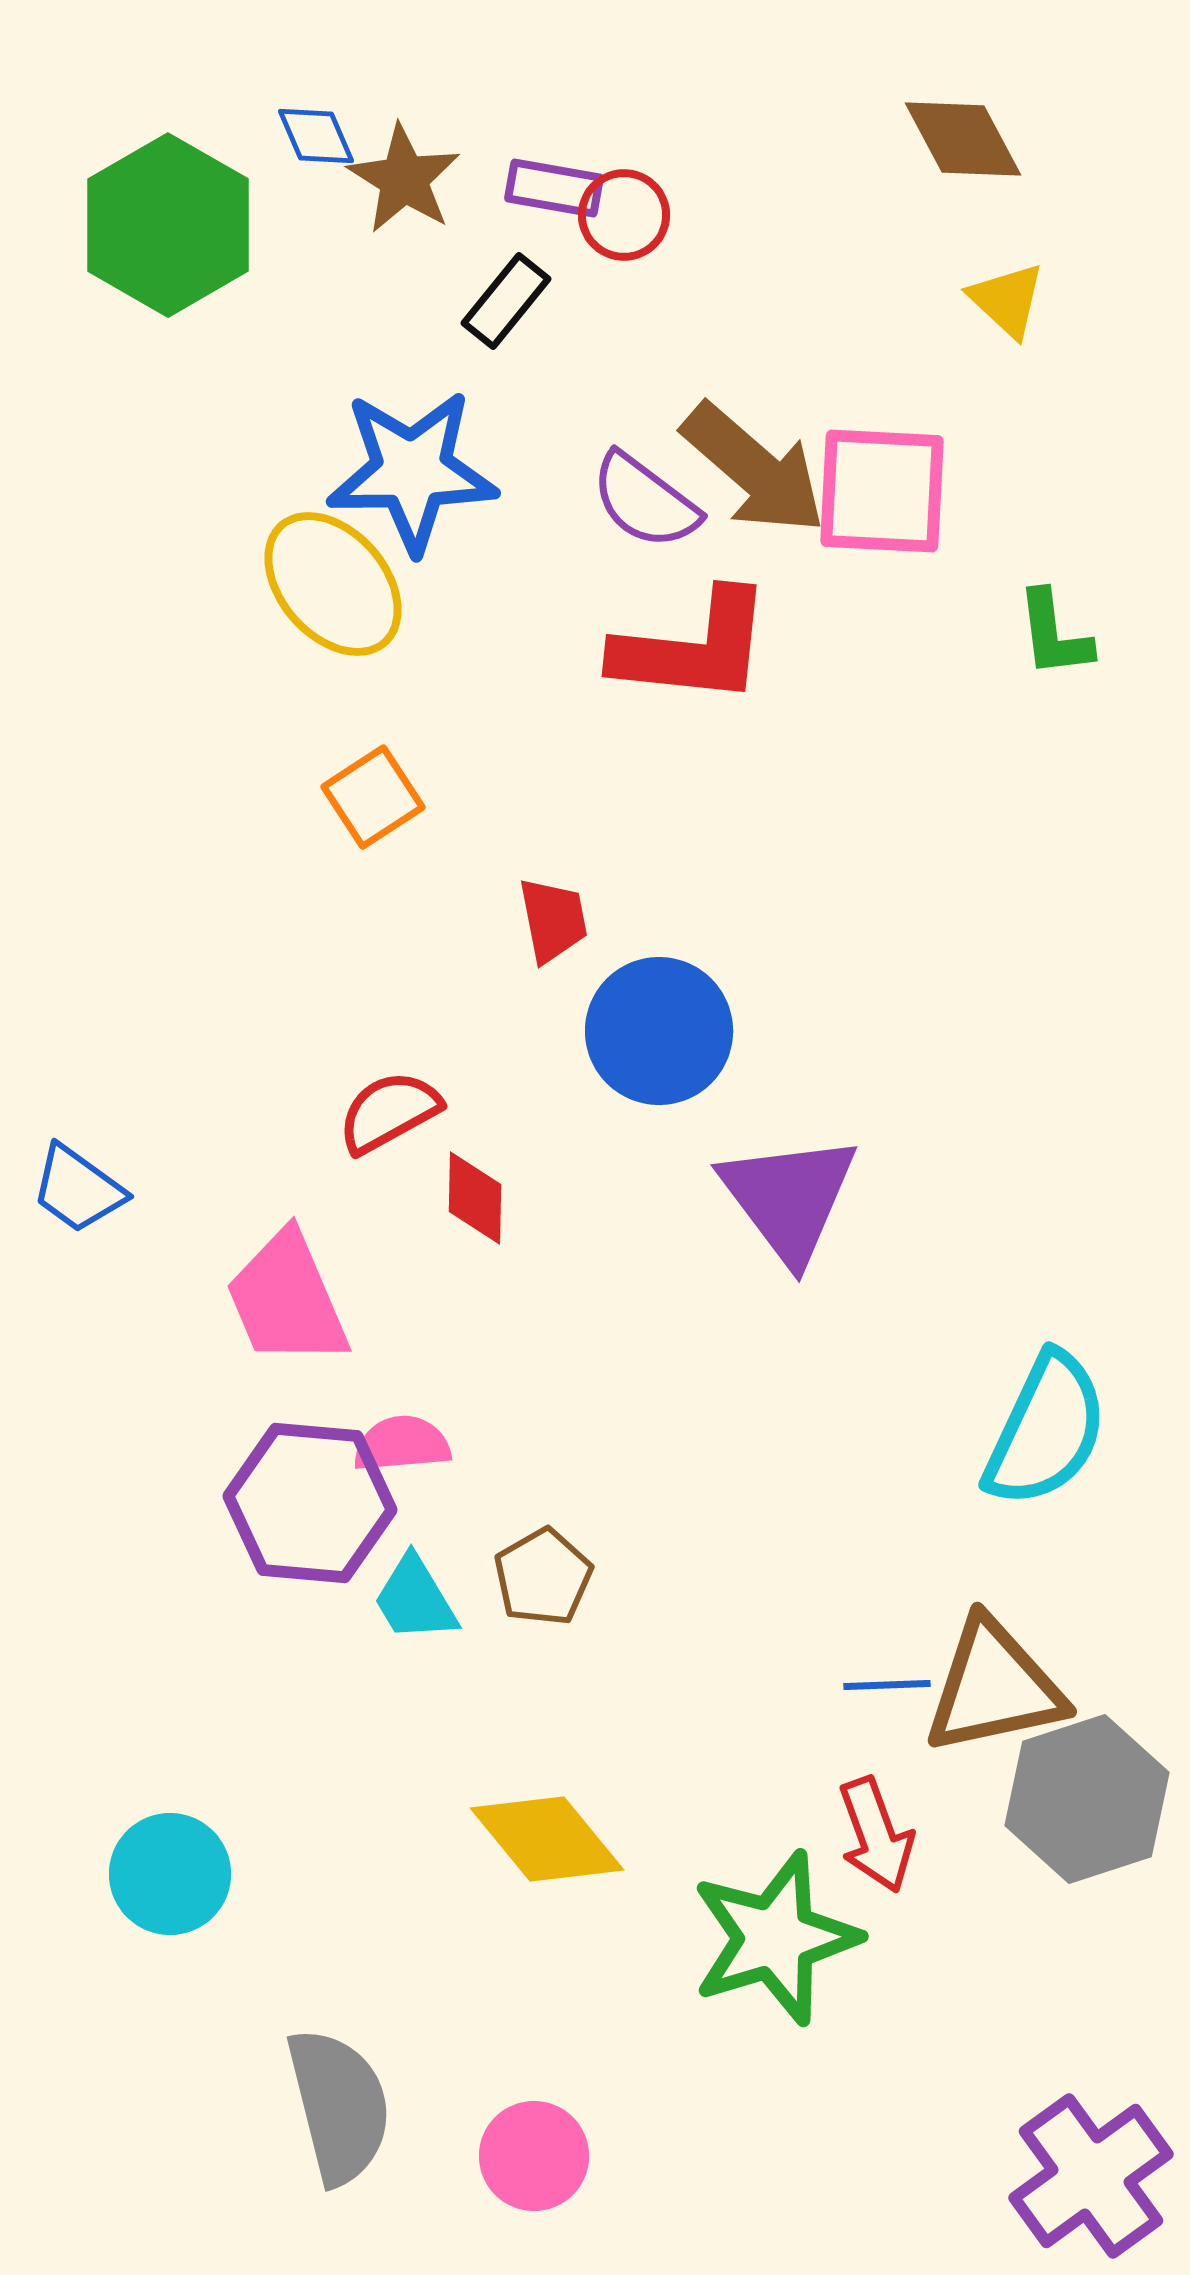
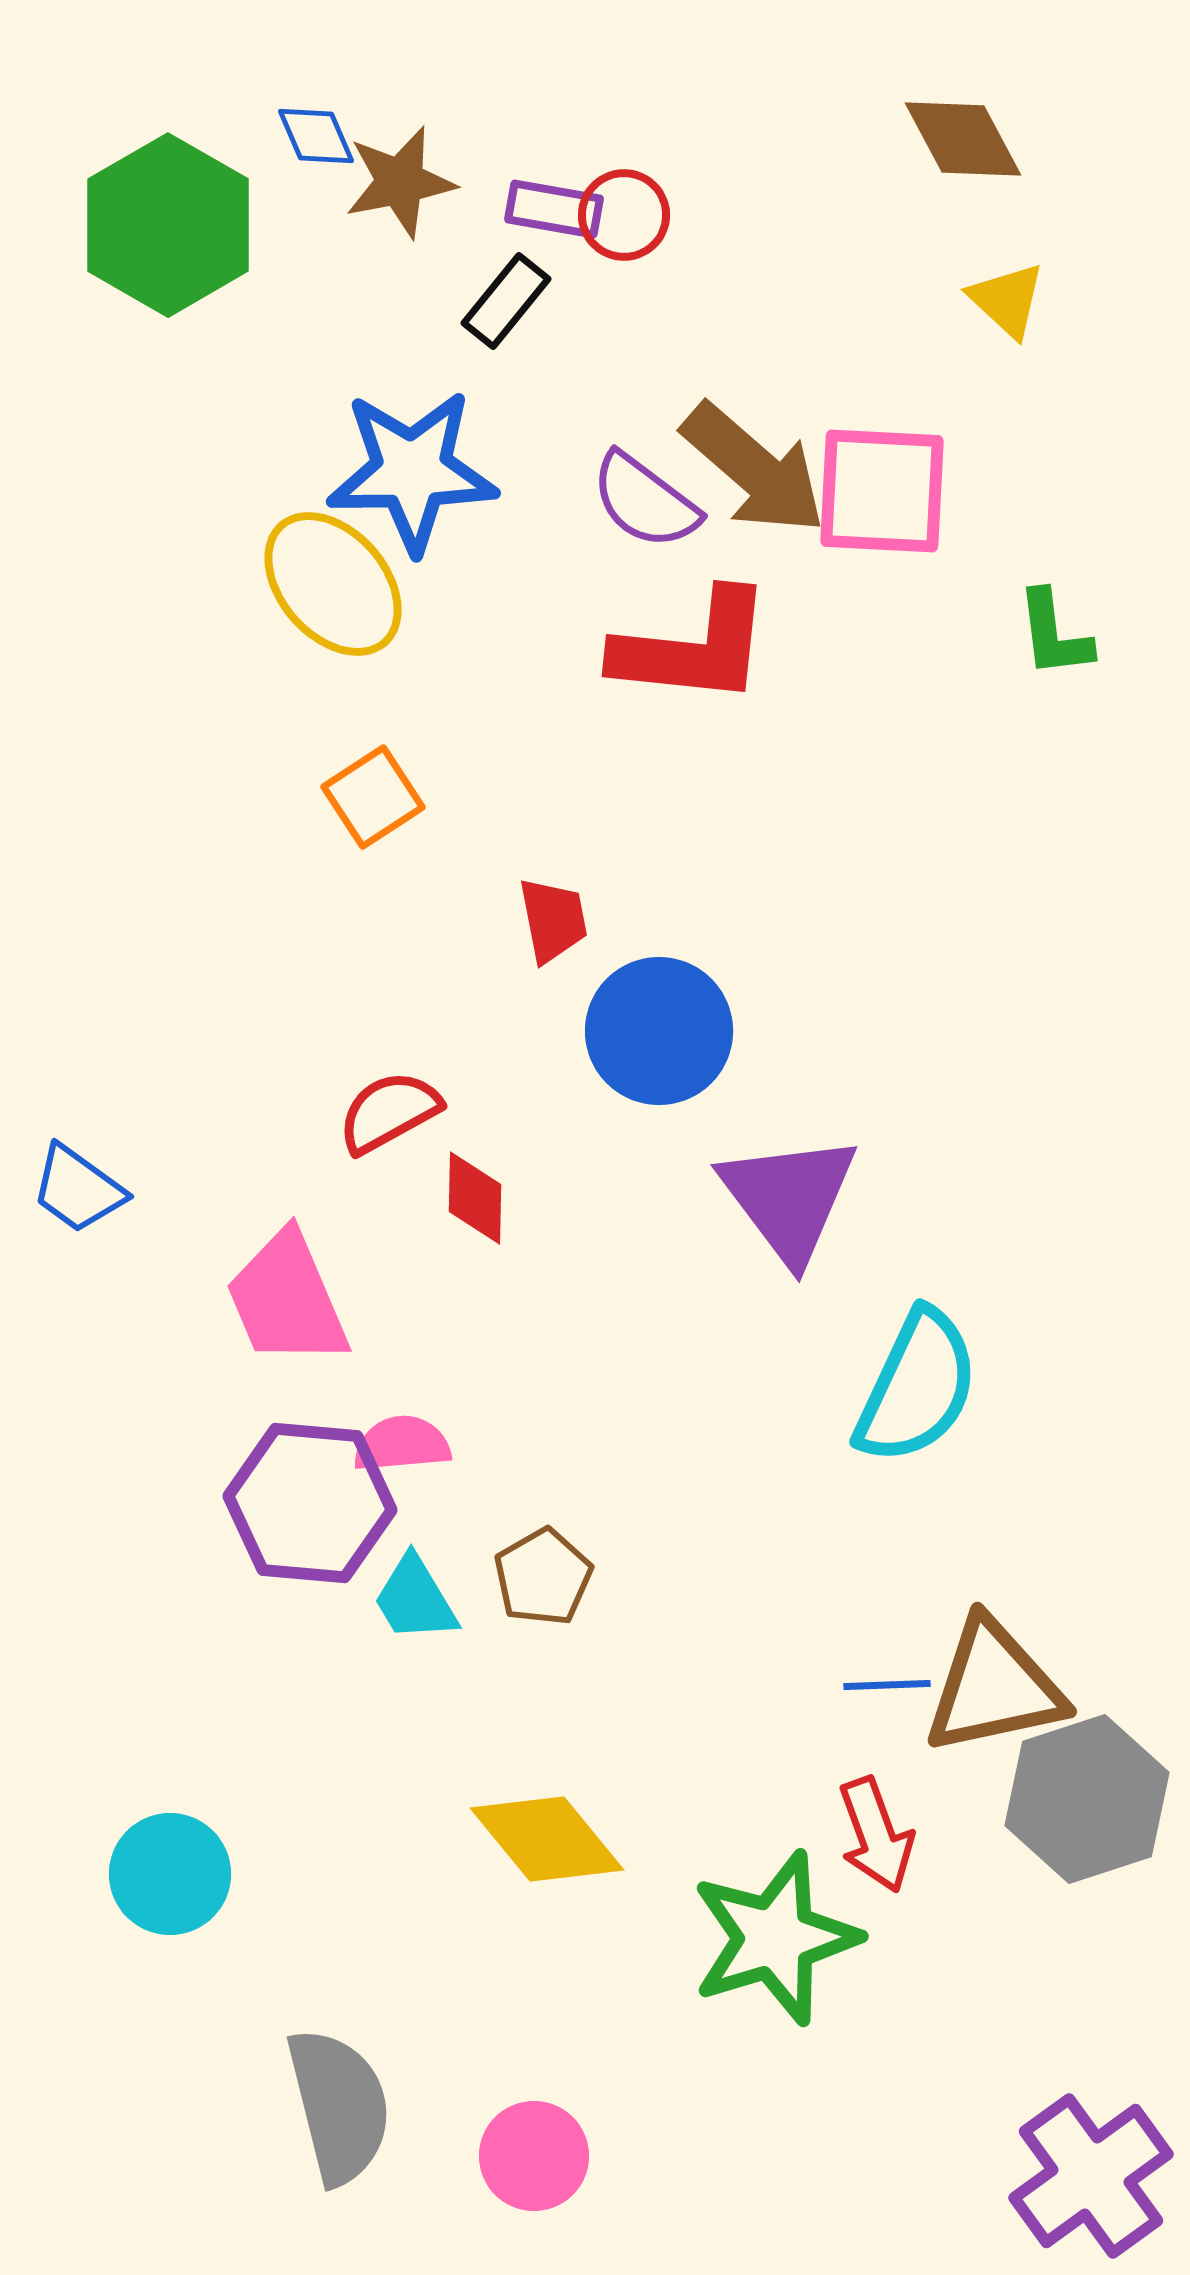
brown star: moved 4 px left, 3 px down; rotated 29 degrees clockwise
purple rectangle: moved 21 px down
cyan semicircle: moved 129 px left, 43 px up
